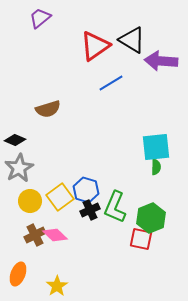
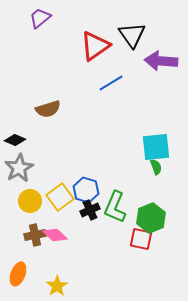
black triangle: moved 5 px up; rotated 24 degrees clockwise
green semicircle: rotated 21 degrees counterclockwise
brown cross: rotated 15 degrees clockwise
